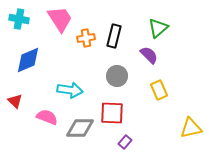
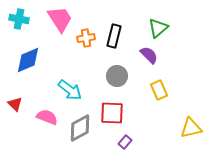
cyan arrow: rotated 30 degrees clockwise
red triangle: moved 3 px down
gray diamond: rotated 28 degrees counterclockwise
